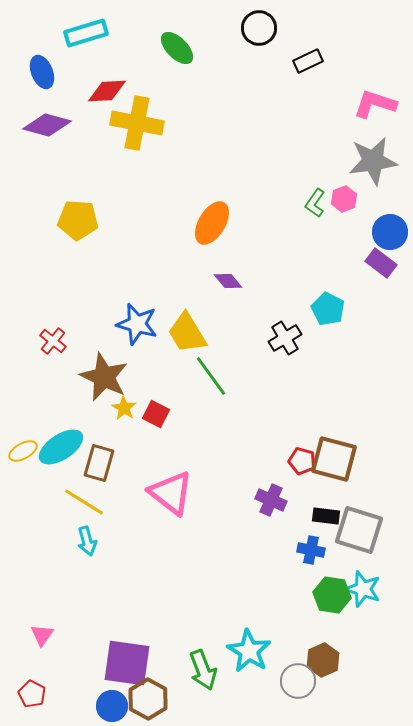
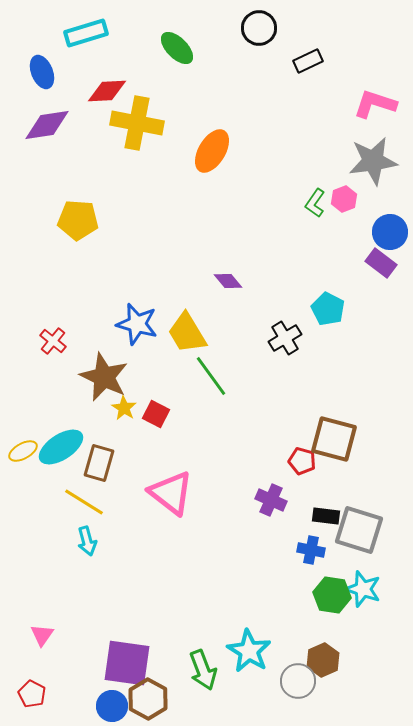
purple diamond at (47, 125): rotated 24 degrees counterclockwise
orange ellipse at (212, 223): moved 72 px up
brown square at (334, 459): moved 20 px up
